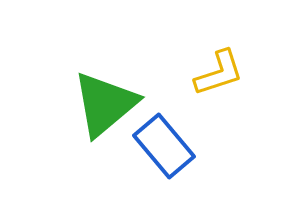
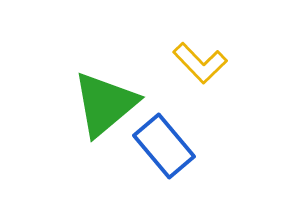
yellow L-shape: moved 19 px left, 10 px up; rotated 64 degrees clockwise
